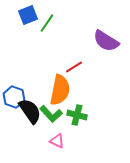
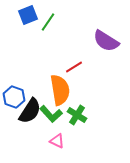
green line: moved 1 px right, 1 px up
orange semicircle: rotated 20 degrees counterclockwise
black semicircle: rotated 68 degrees clockwise
green cross: rotated 18 degrees clockwise
